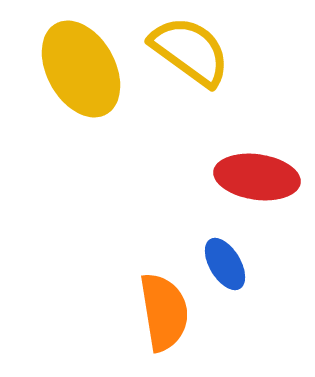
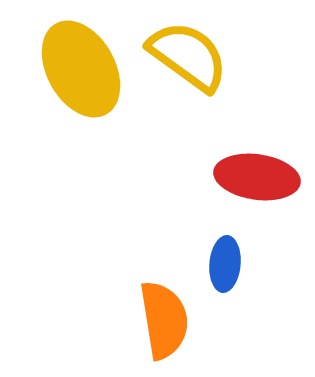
yellow semicircle: moved 2 px left, 5 px down
blue ellipse: rotated 36 degrees clockwise
orange semicircle: moved 8 px down
